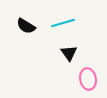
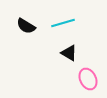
black triangle: rotated 24 degrees counterclockwise
pink ellipse: rotated 15 degrees counterclockwise
